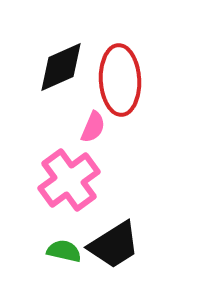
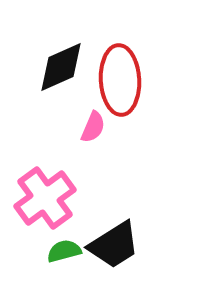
pink cross: moved 24 px left, 18 px down
green semicircle: rotated 28 degrees counterclockwise
